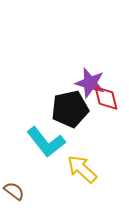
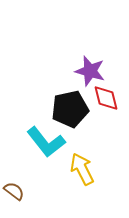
purple star: moved 12 px up
yellow arrow: rotated 20 degrees clockwise
